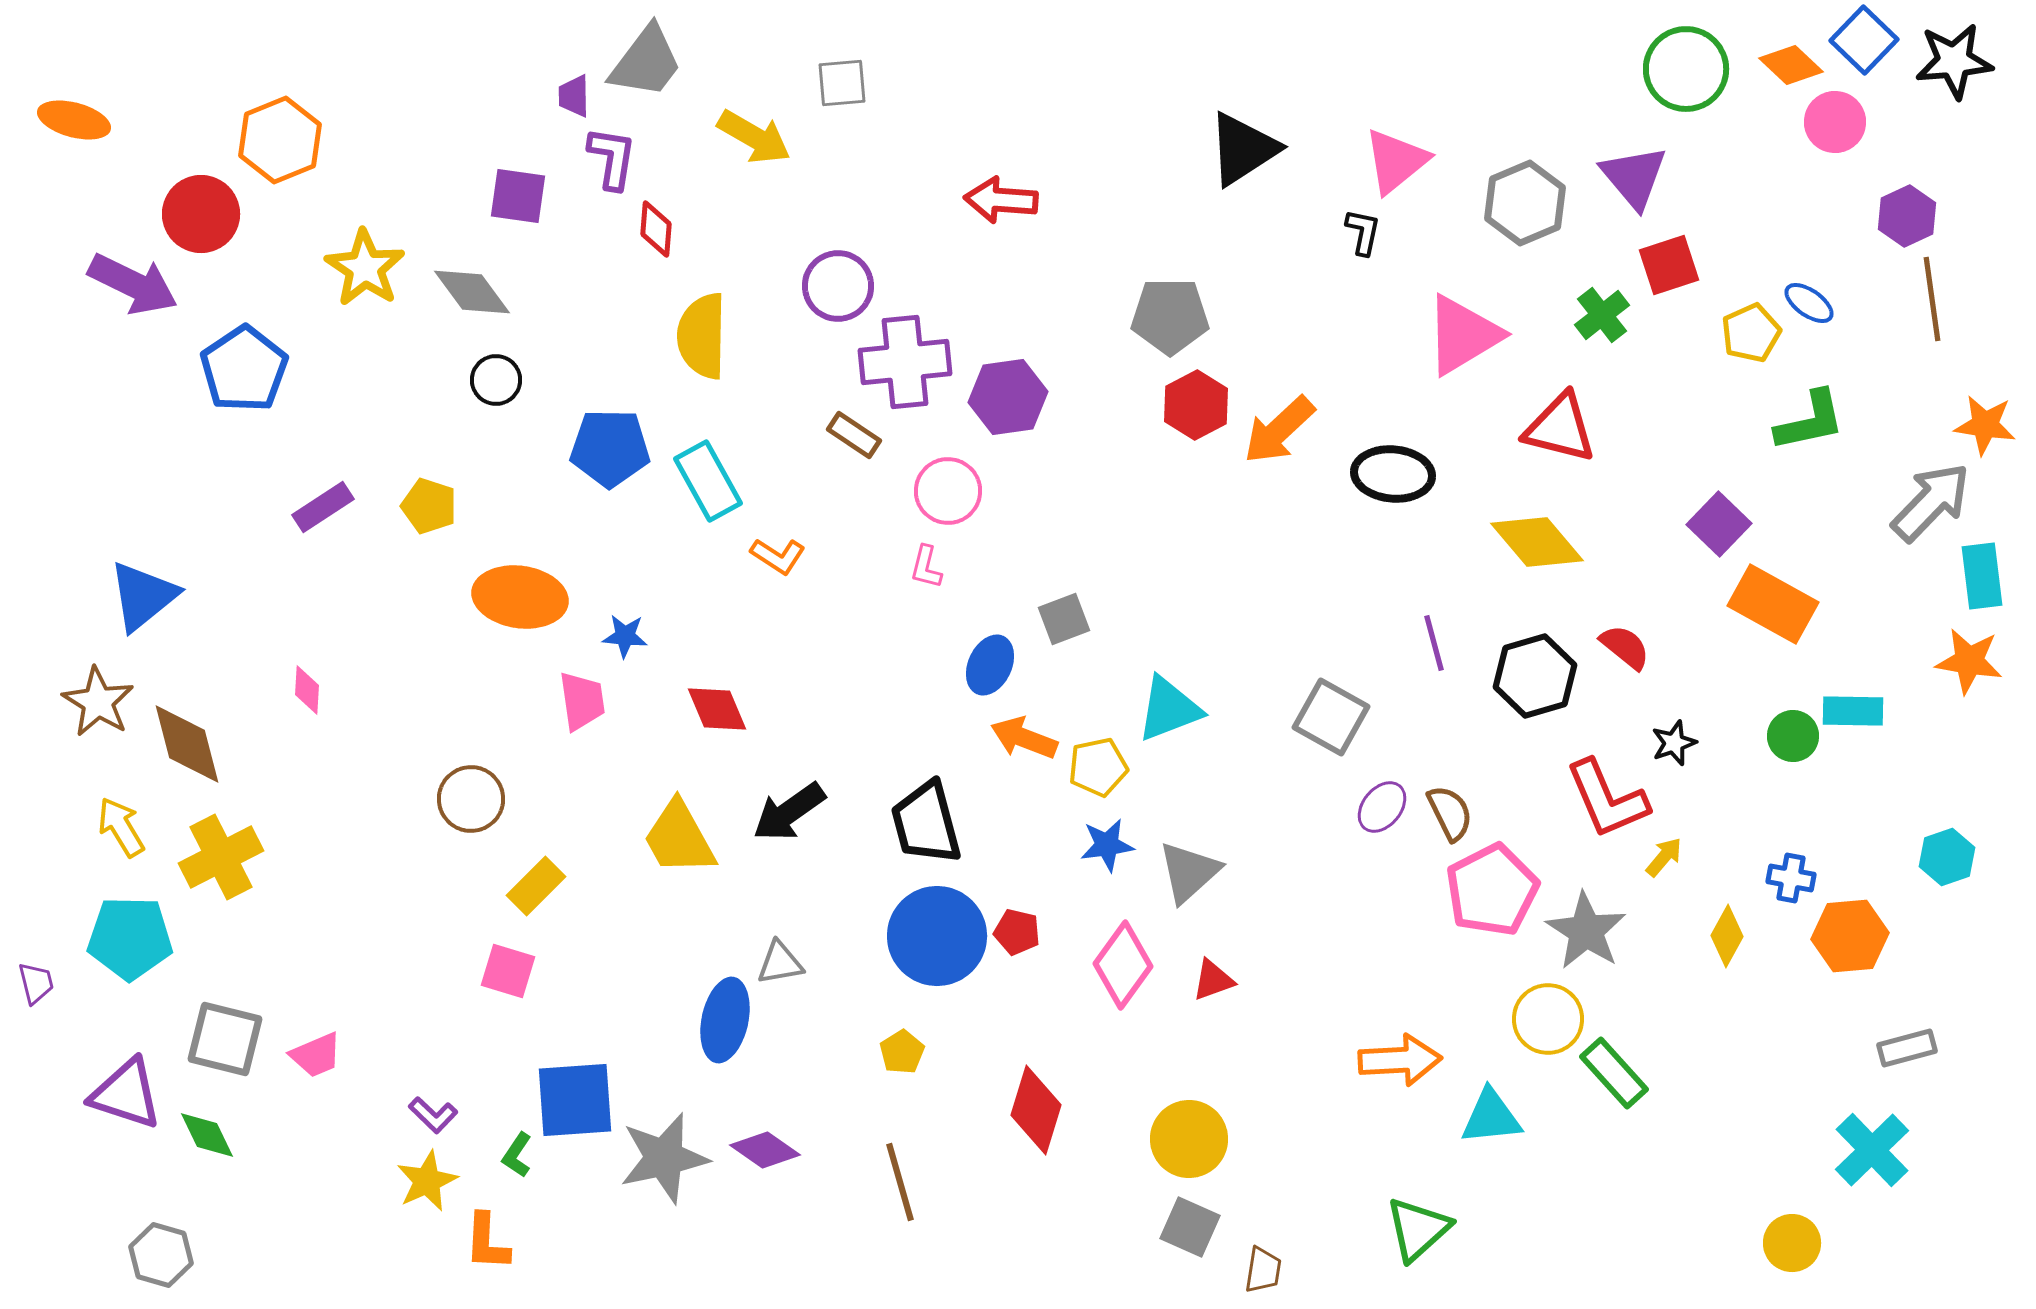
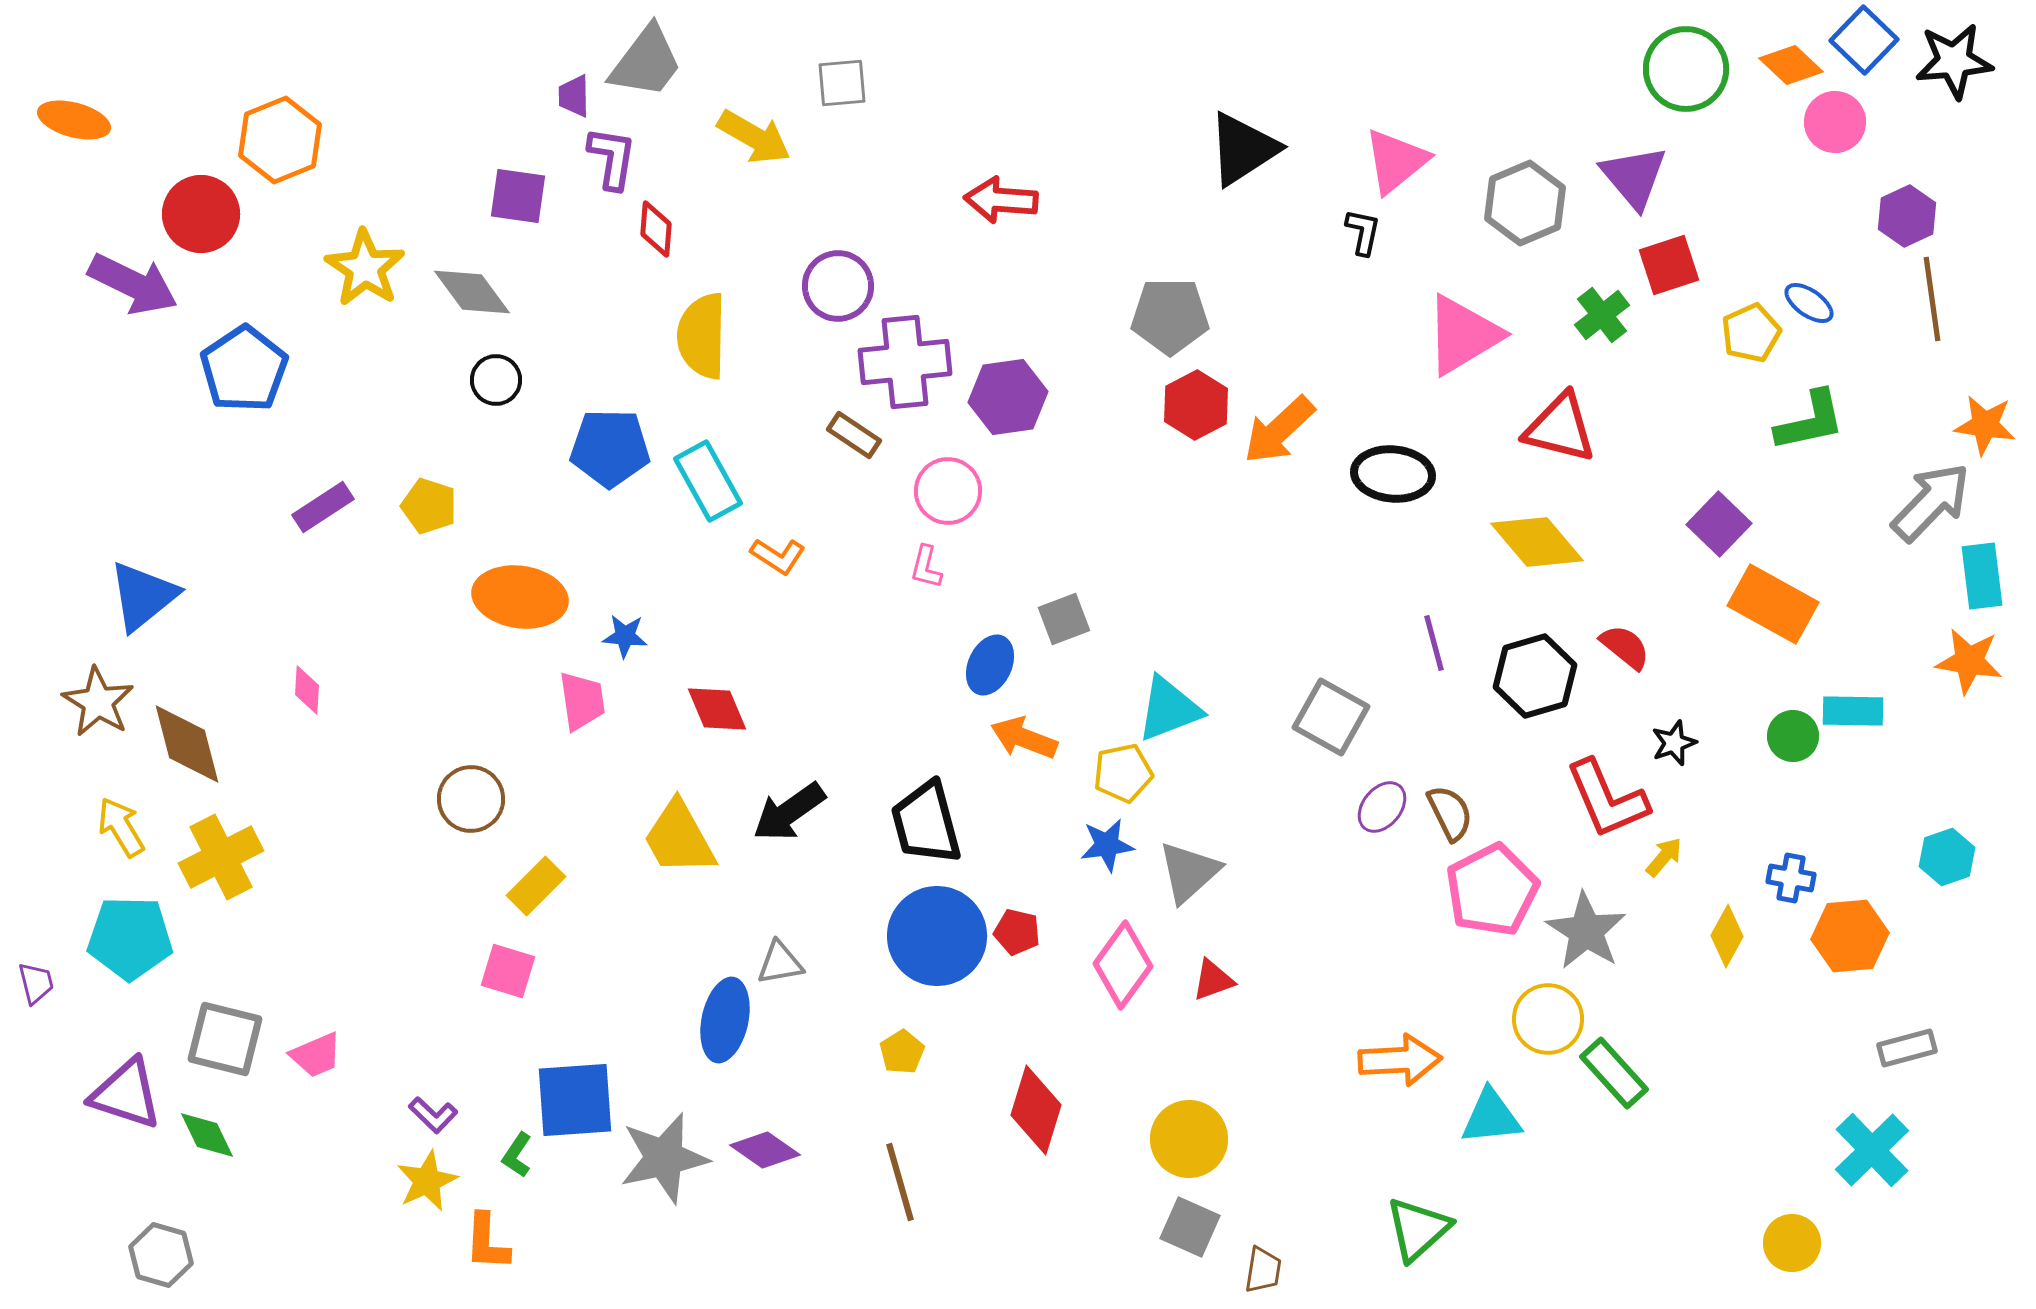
yellow pentagon at (1098, 767): moved 25 px right, 6 px down
